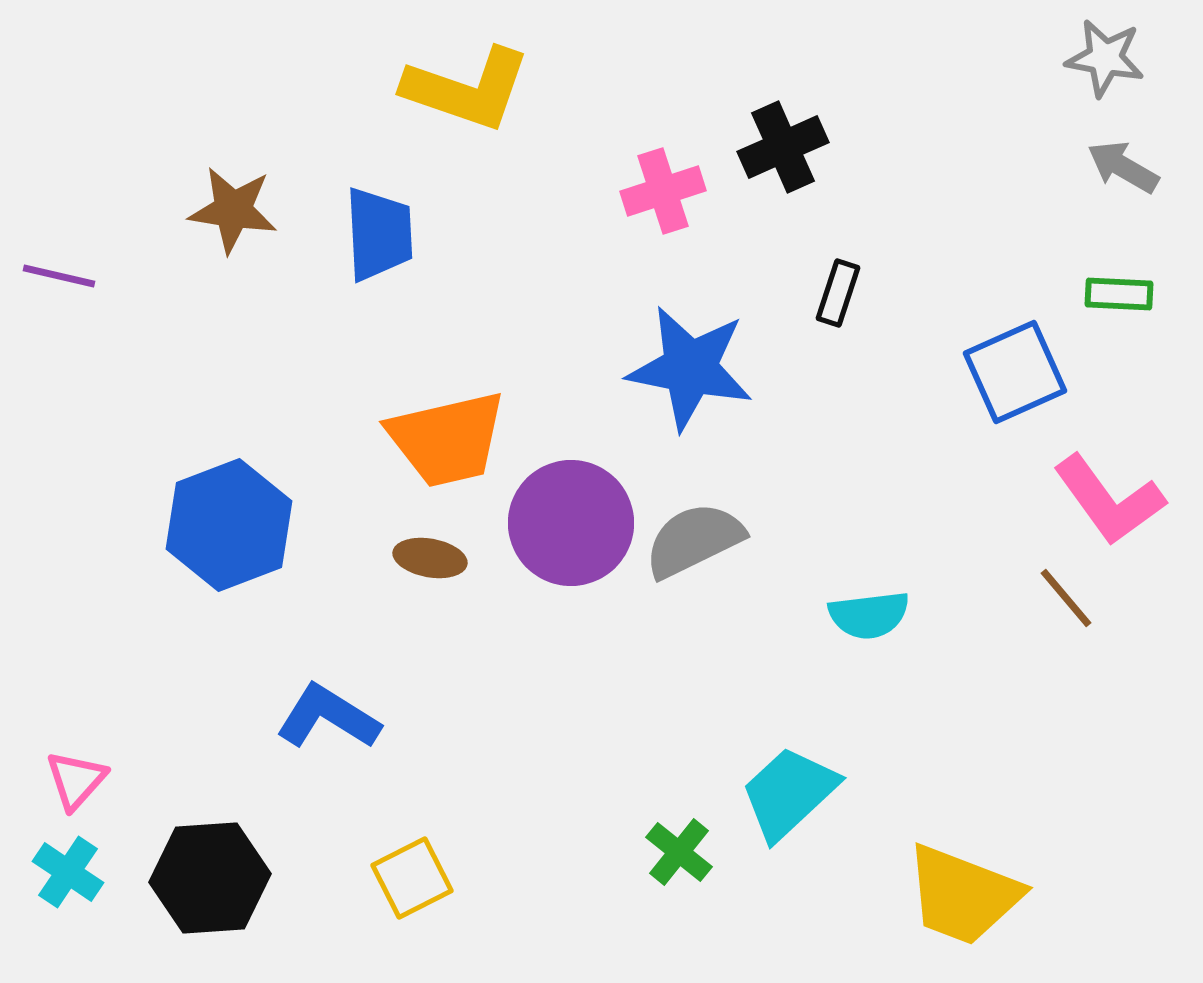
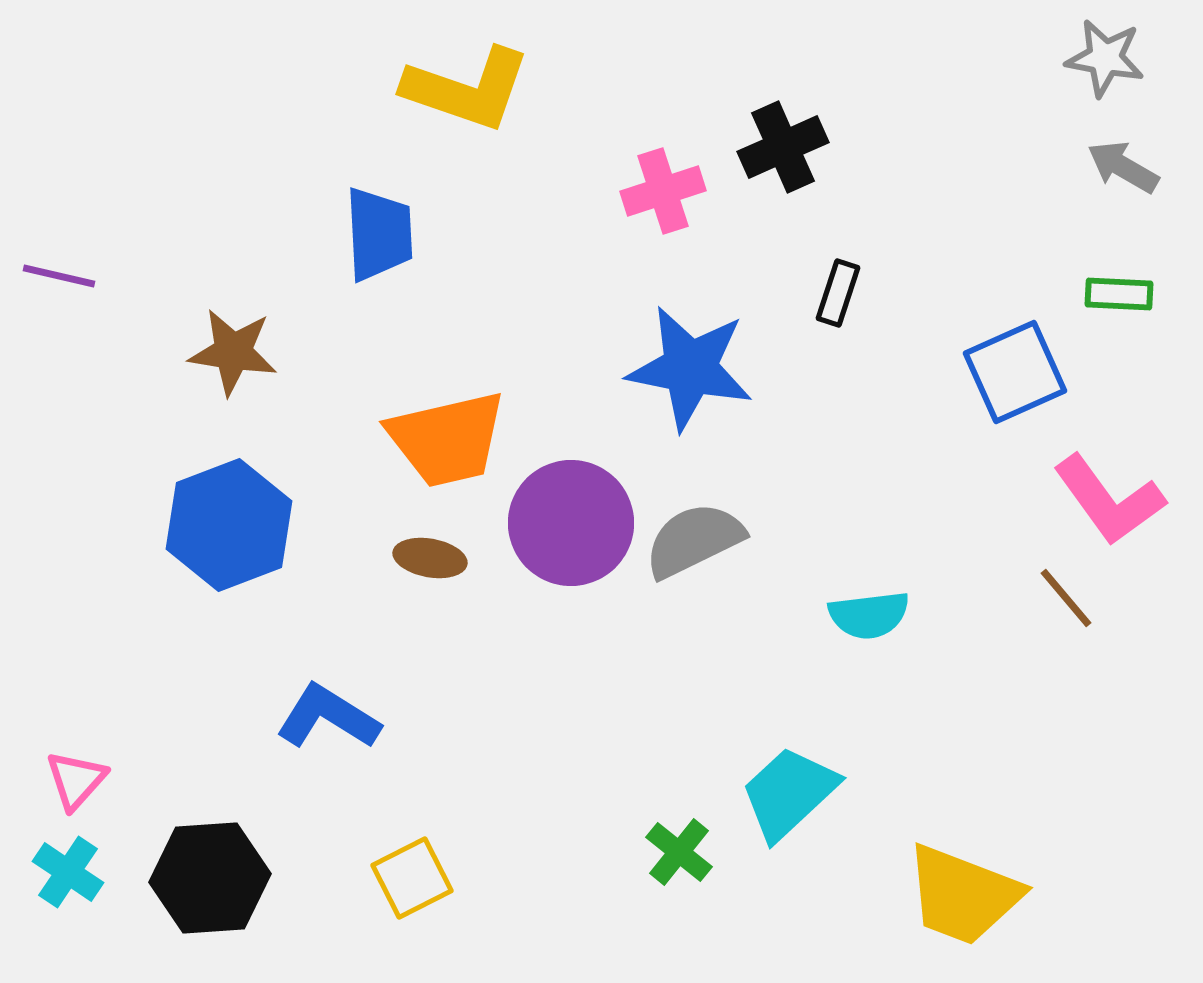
brown star: moved 142 px down
